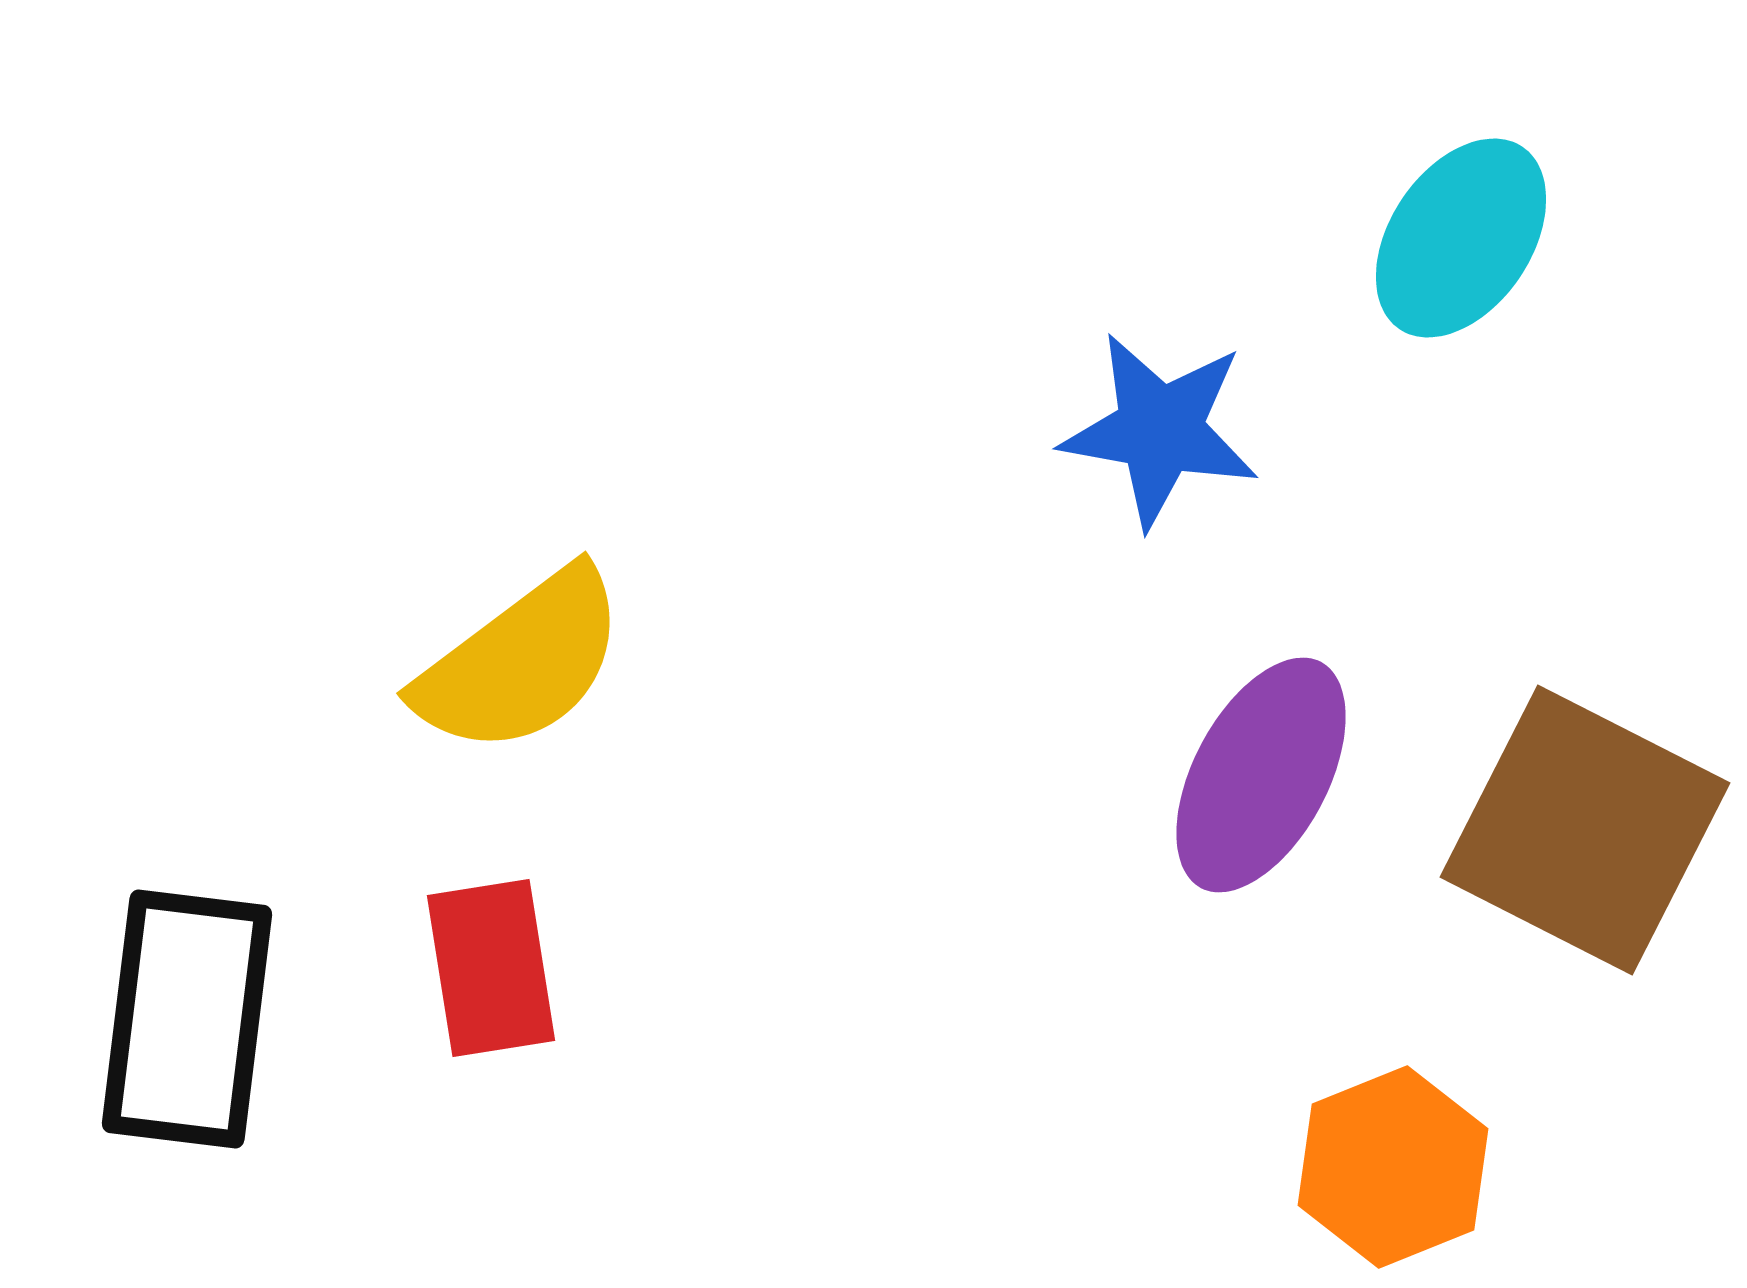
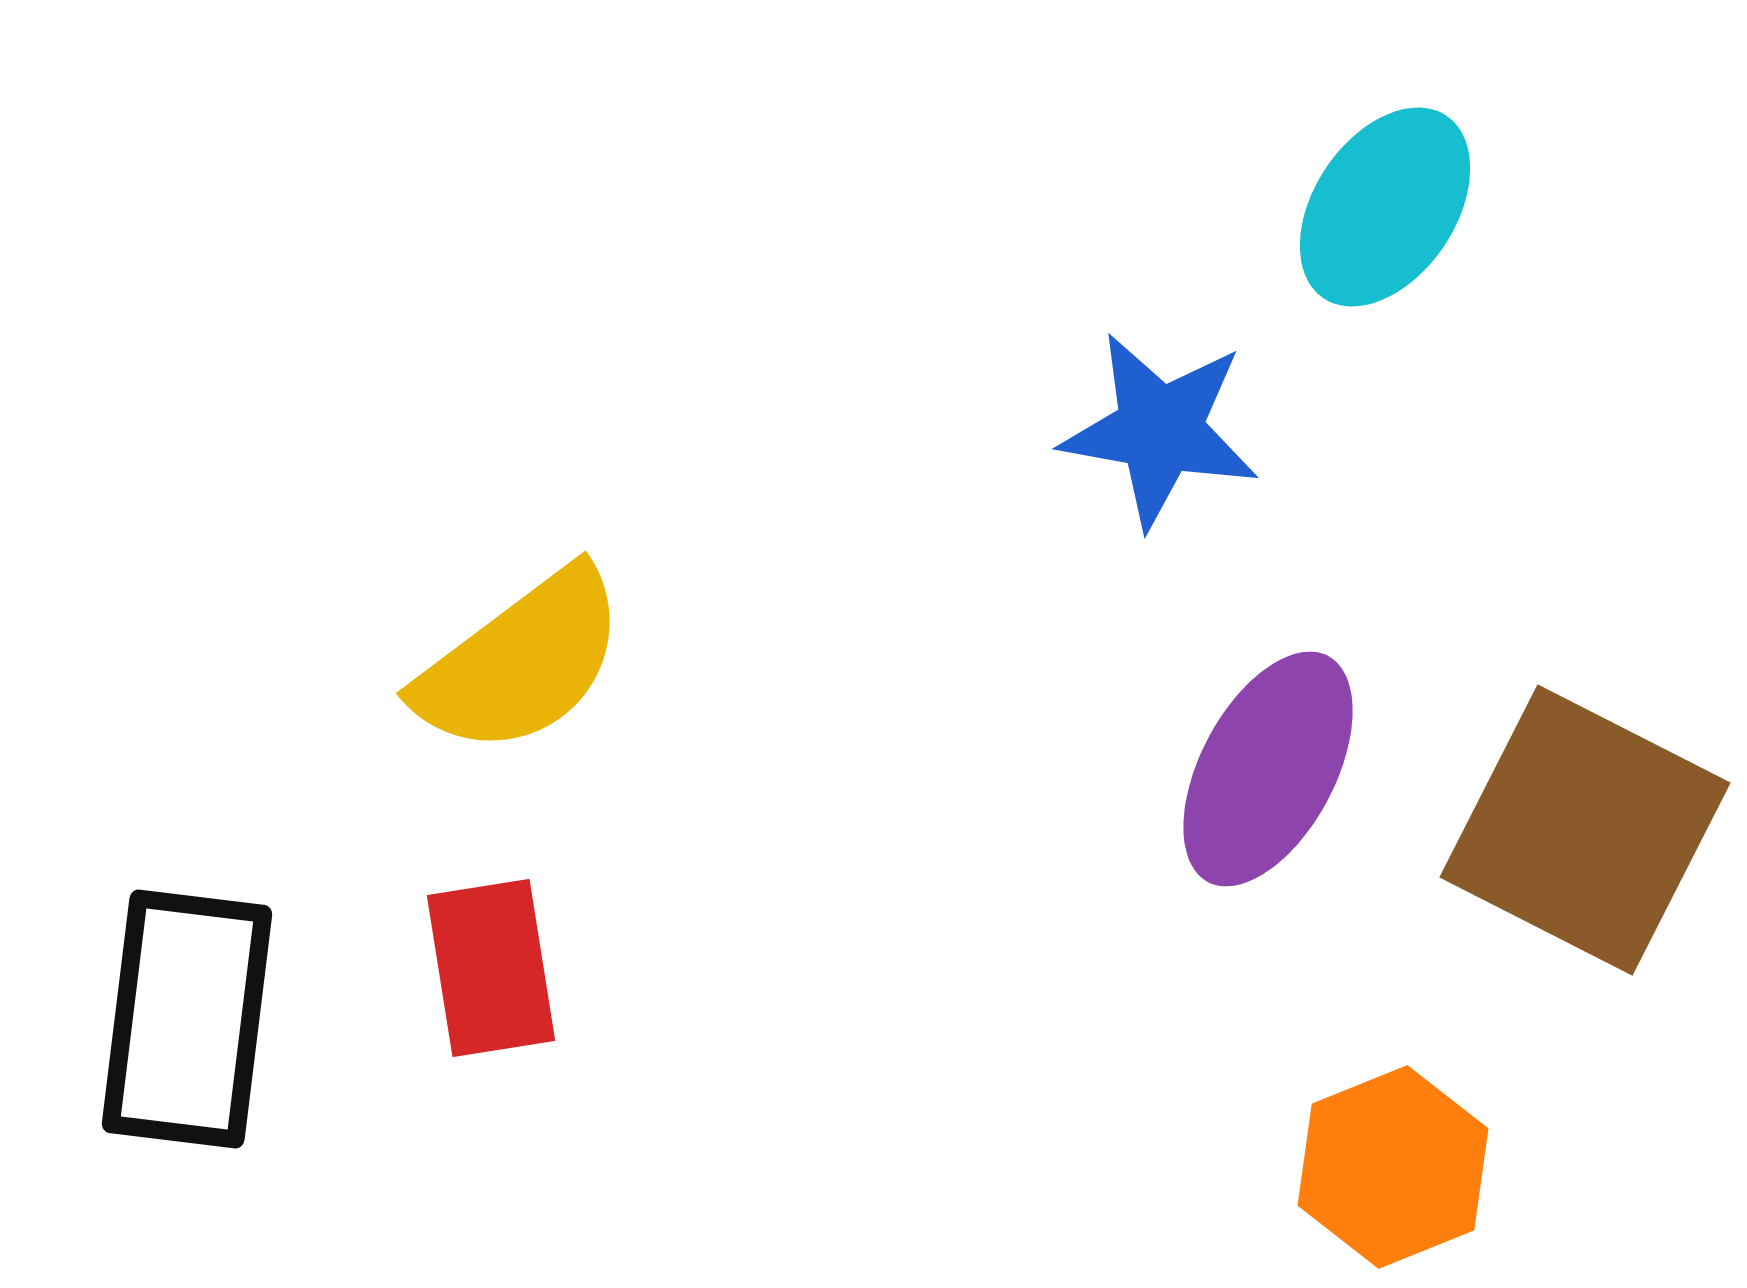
cyan ellipse: moved 76 px left, 31 px up
purple ellipse: moved 7 px right, 6 px up
